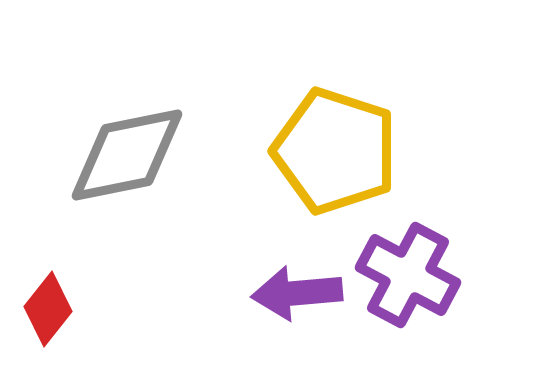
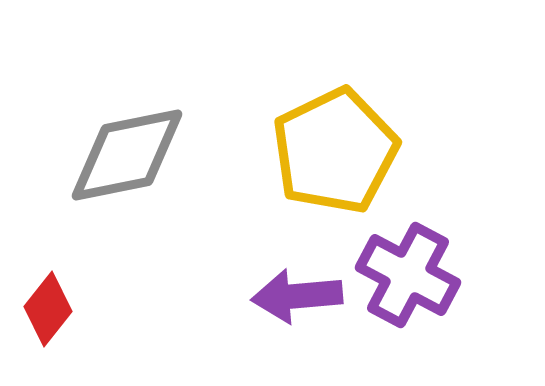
yellow pentagon: rotated 28 degrees clockwise
purple arrow: moved 3 px down
